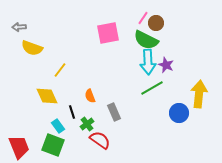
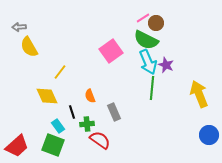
pink line: rotated 24 degrees clockwise
pink square: moved 3 px right, 18 px down; rotated 25 degrees counterclockwise
yellow semicircle: moved 3 px left, 1 px up; rotated 40 degrees clockwise
cyan arrow: rotated 20 degrees counterclockwise
yellow line: moved 2 px down
green line: rotated 55 degrees counterclockwise
yellow arrow: rotated 28 degrees counterclockwise
blue circle: moved 30 px right, 22 px down
green cross: rotated 32 degrees clockwise
red trapezoid: moved 2 px left, 1 px up; rotated 70 degrees clockwise
